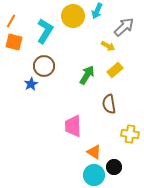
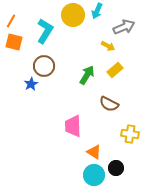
yellow circle: moved 1 px up
gray arrow: rotated 20 degrees clockwise
brown semicircle: rotated 54 degrees counterclockwise
black circle: moved 2 px right, 1 px down
